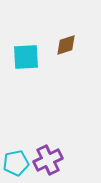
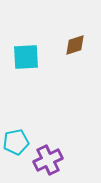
brown diamond: moved 9 px right
cyan pentagon: moved 21 px up
